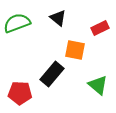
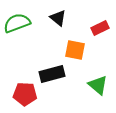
black rectangle: rotated 35 degrees clockwise
red pentagon: moved 5 px right, 1 px down
